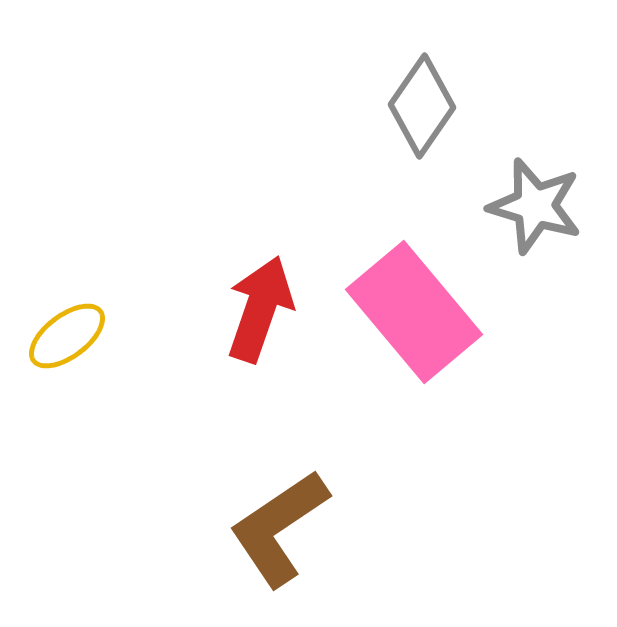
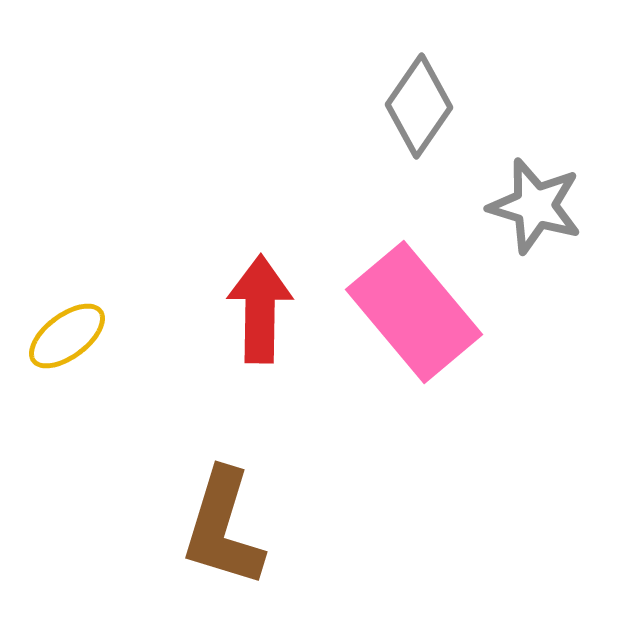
gray diamond: moved 3 px left
red arrow: rotated 18 degrees counterclockwise
brown L-shape: moved 56 px left; rotated 39 degrees counterclockwise
